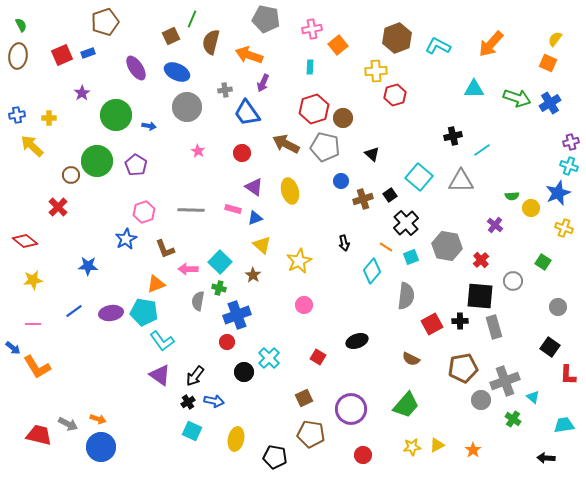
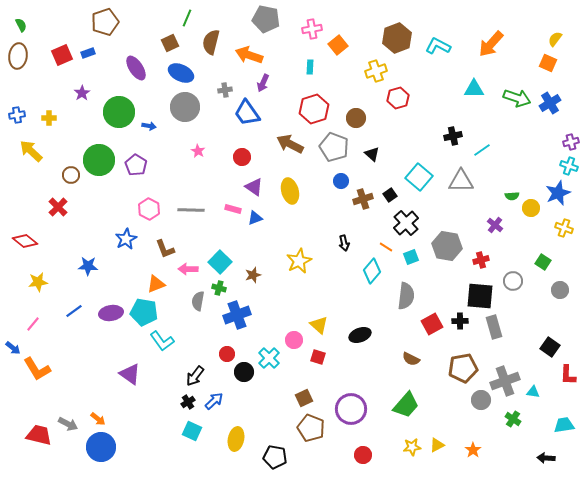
green line at (192, 19): moved 5 px left, 1 px up
brown square at (171, 36): moved 1 px left, 7 px down
yellow cross at (376, 71): rotated 15 degrees counterclockwise
blue ellipse at (177, 72): moved 4 px right, 1 px down
red hexagon at (395, 95): moved 3 px right, 3 px down
gray circle at (187, 107): moved 2 px left
green circle at (116, 115): moved 3 px right, 3 px up
brown circle at (343, 118): moved 13 px right
brown arrow at (286, 144): moved 4 px right
yellow arrow at (32, 146): moved 1 px left, 5 px down
gray pentagon at (325, 147): moved 9 px right; rotated 8 degrees clockwise
red circle at (242, 153): moved 4 px down
green circle at (97, 161): moved 2 px right, 1 px up
pink hexagon at (144, 212): moved 5 px right, 3 px up; rotated 15 degrees counterclockwise
yellow triangle at (262, 245): moved 57 px right, 80 px down
red cross at (481, 260): rotated 28 degrees clockwise
brown star at (253, 275): rotated 21 degrees clockwise
yellow star at (33, 280): moved 5 px right, 2 px down
pink circle at (304, 305): moved 10 px left, 35 px down
gray circle at (558, 307): moved 2 px right, 17 px up
pink line at (33, 324): rotated 49 degrees counterclockwise
black ellipse at (357, 341): moved 3 px right, 6 px up
red circle at (227, 342): moved 12 px down
red square at (318, 357): rotated 14 degrees counterclockwise
orange L-shape at (37, 367): moved 2 px down
purple triangle at (160, 375): moved 30 px left, 1 px up
cyan triangle at (533, 397): moved 5 px up; rotated 32 degrees counterclockwise
blue arrow at (214, 401): rotated 54 degrees counterclockwise
orange arrow at (98, 419): rotated 21 degrees clockwise
brown pentagon at (311, 434): moved 6 px up; rotated 12 degrees clockwise
